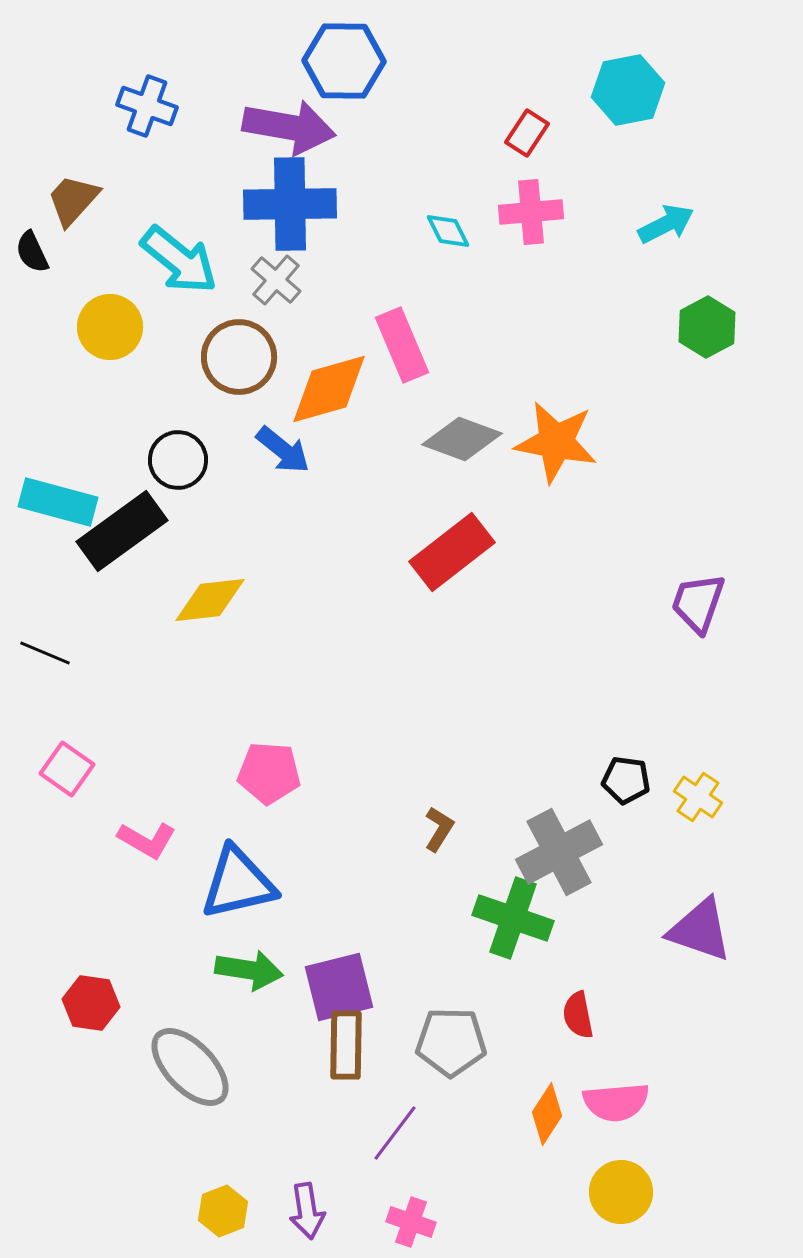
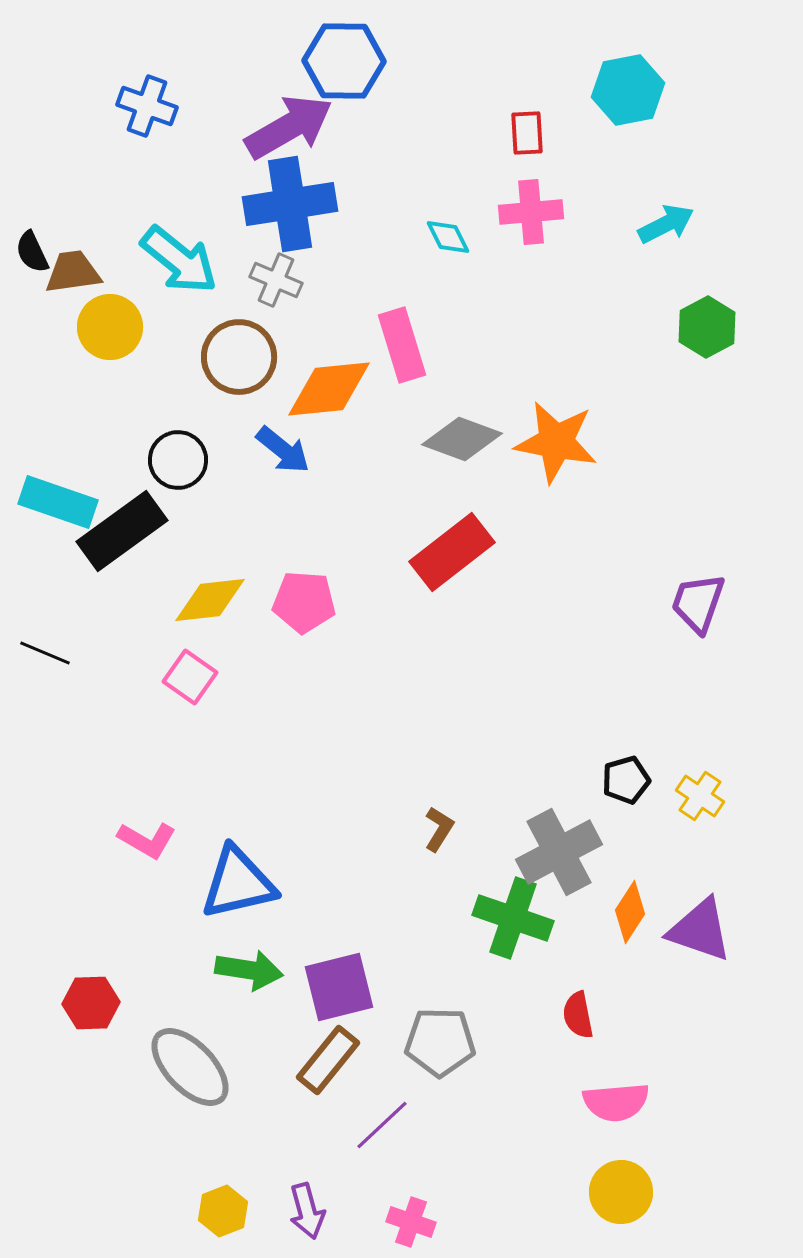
purple arrow at (289, 127): rotated 40 degrees counterclockwise
red rectangle at (527, 133): rotated 36 degrees counterclockwise
brown trapezoid at (73, 200): moved 72 px down; rotated 40 degrees clockwise
blue cross at (290, 204): rotated 8 degrees counterclockwise
cyan diamond at (448, 231): moved 6 px down
gray cross at (276, 280): rotated 18 degrees counterclockwise
pink rectangle at (402, 345): rotated 6 degrees clockwise
orange diamond at (329, 389): rotated 10 degrees clockwise
cyan rectangle at (58, 502): rotated 4 degrees clockwise
pink square at (67, 769): moved 123 px right, 92 px up
pink pentagon at (269, 773): moved 35 px right, 171 px up
black pentagon at (626, 780): rotated 24 degrees counterclockwise
yellow cross at (698, 797): moved 2 px right, 1 px up
red hexagon at (91, 1003): rotated 10 degrees counterclockwise
gray pentagon at (451, 1042): moved 11 px left
brown rectangle at (346, 1045): moved 18 px left, 15 px down; rotated 38 degrees clockwise
orange diamond at (547, 1114): moved 83 px right, 202 px up
purple line at (395, 1133): moved 13 px left, 8 px up; rotated 10 degrees clockwise
purple arrow at (307, 1211): rotated 6 degrees counterclockwise
